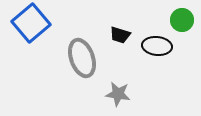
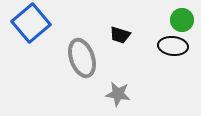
black ellipse: moved 16 px right
